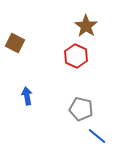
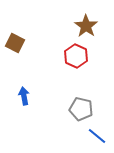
blue arrow: moved 3 px left
